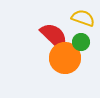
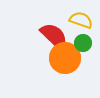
yellow semicircle: moved 2 px left, 2 px down
green circle: moved 2 px right, 1 px down
